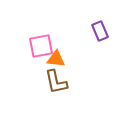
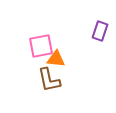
purple rectangle: rotated 42 degrees clockwise
brown L-shape: moved 7 px left, 2 px up
